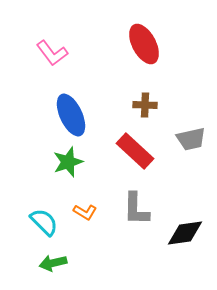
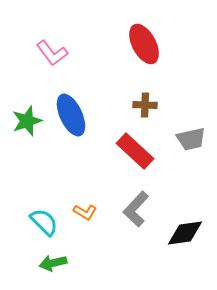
green star: moved 41 px left, 41 px up
gray L-shape: rotated 42 degrees clockwise
